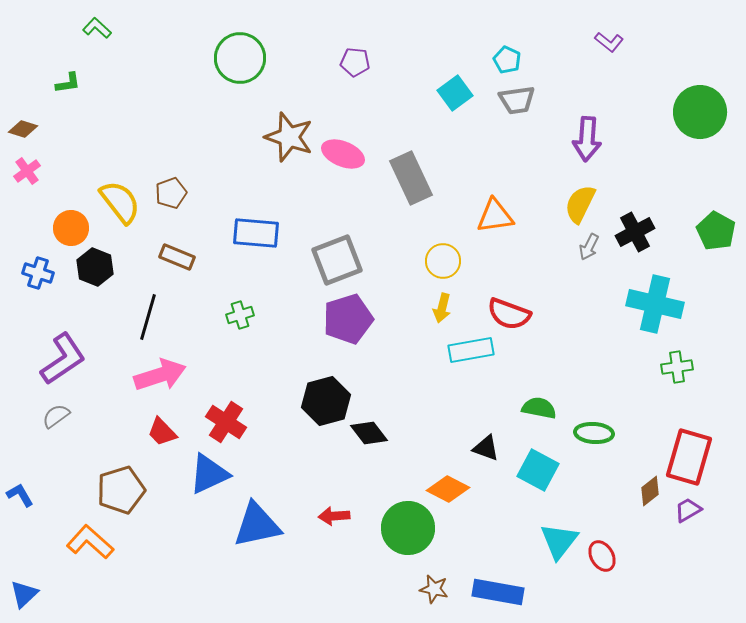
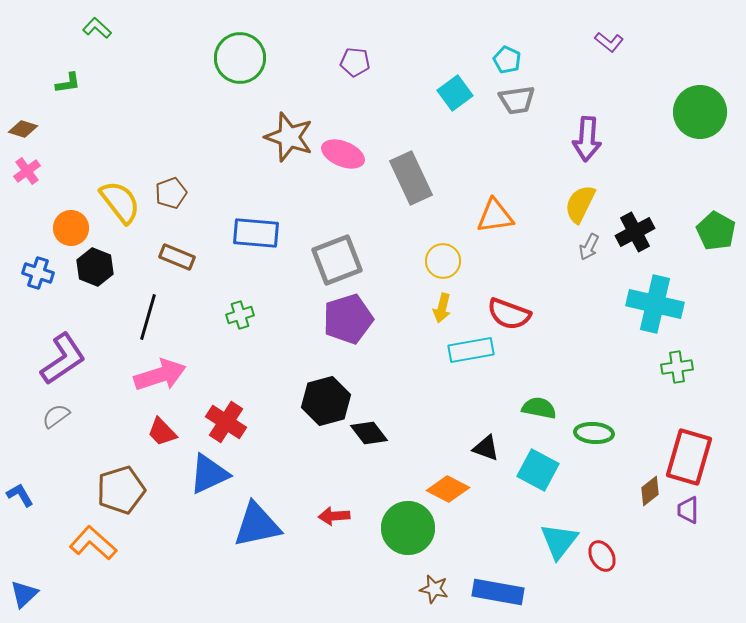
purple trapezoid at (688, 510): rotated 60 degrees counterclockwise
orange L-shape at (90, 542): moved 3 px right, 1 px down
